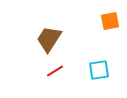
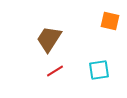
orange square: rotated 24 degrees clockwise
